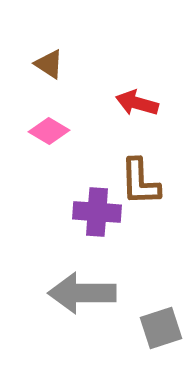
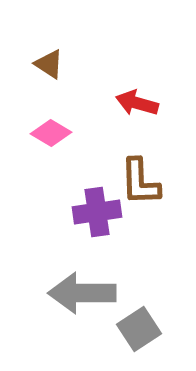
pink diamond: moved 2 px right, 2 px down
purple cross: rotated 12 degrees counterclockwise
gray square: moved 22 px left, 1 px down; rotated 15 degrees counterclockwise
